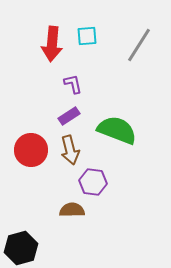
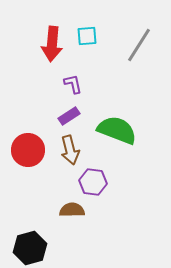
red circle: moved 3 px left
black hexagon: moved 9 px right
